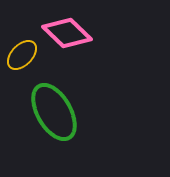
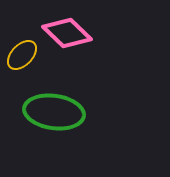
green ellipse: rotated 52 degrees counterclockwise
